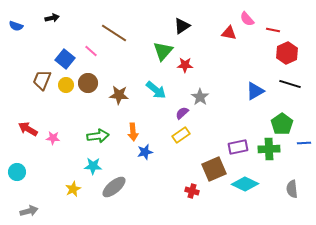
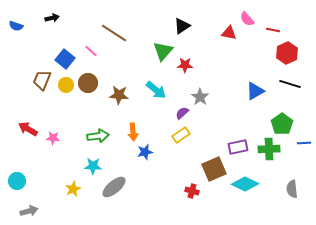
cyan circle: moved 9 px down
